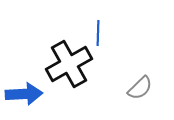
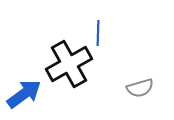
gray semicircle: rotated 28 degrees clockwise
blue arrow: rotated 33 degrees counterclockwise
